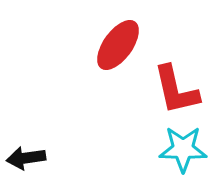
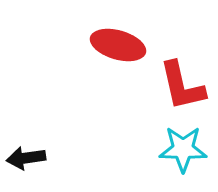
red ellipse: rotated 70 degrees clockwise
red L-shape: moved 6 px right, 4 px up
